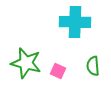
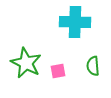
green star: rotated 12 degrees clockwise
pink square: rotated 35 degrees counterclockwise
